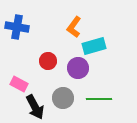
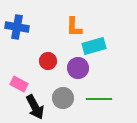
orange L-shape: rotated 35 degrees counterclockwise
